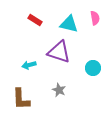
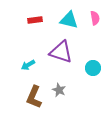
red rectangle: rotated 40 degrees counterclockwise
cyan triangle: moved 4 px up
purple triangle: moved 2 px right
cyan arrow: moved 1 px left; rotated 16 degrees counterclockwise
brown L-shape: moved 13 px right, 2 px up; rotated 25 degrees clockwise
